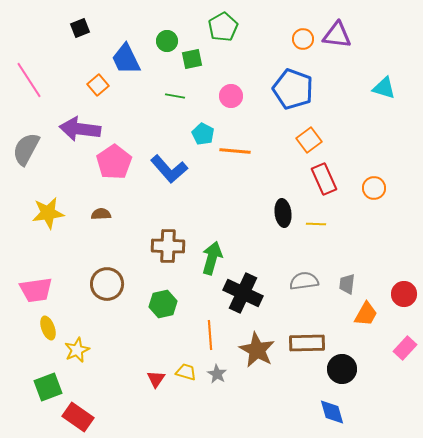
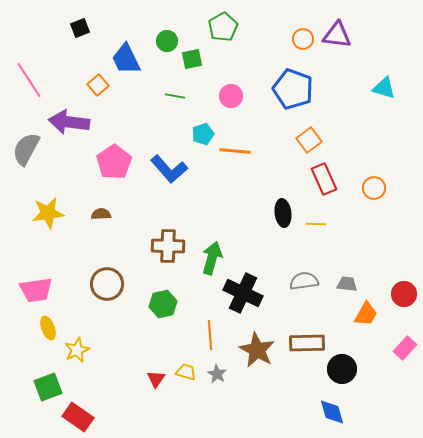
purple arrow at (80, 129): moved 11 px left, 7 px up
cyan pentagon at (203, 134): rotated 25 degrees clockwise
gray trapezoid at (347, 284): rotated 90 degrees clockwise
